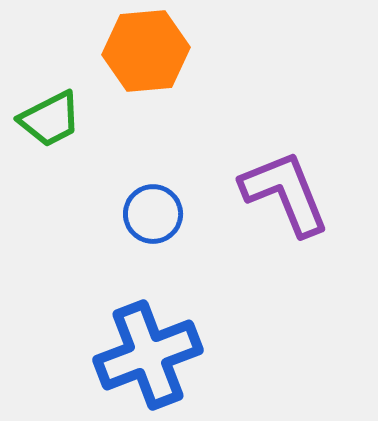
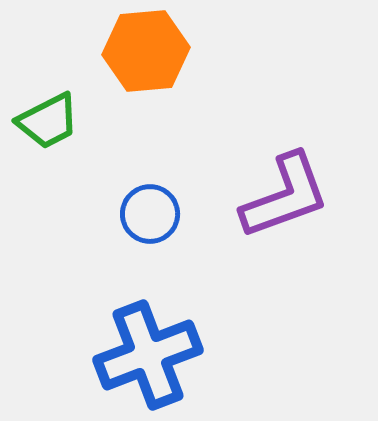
green trapezoid: moved 2 px left, 2 px down
purple L-shape: moved 3 px down; rotated 92 degrees clockwise
blue circle: moved 3 px left
